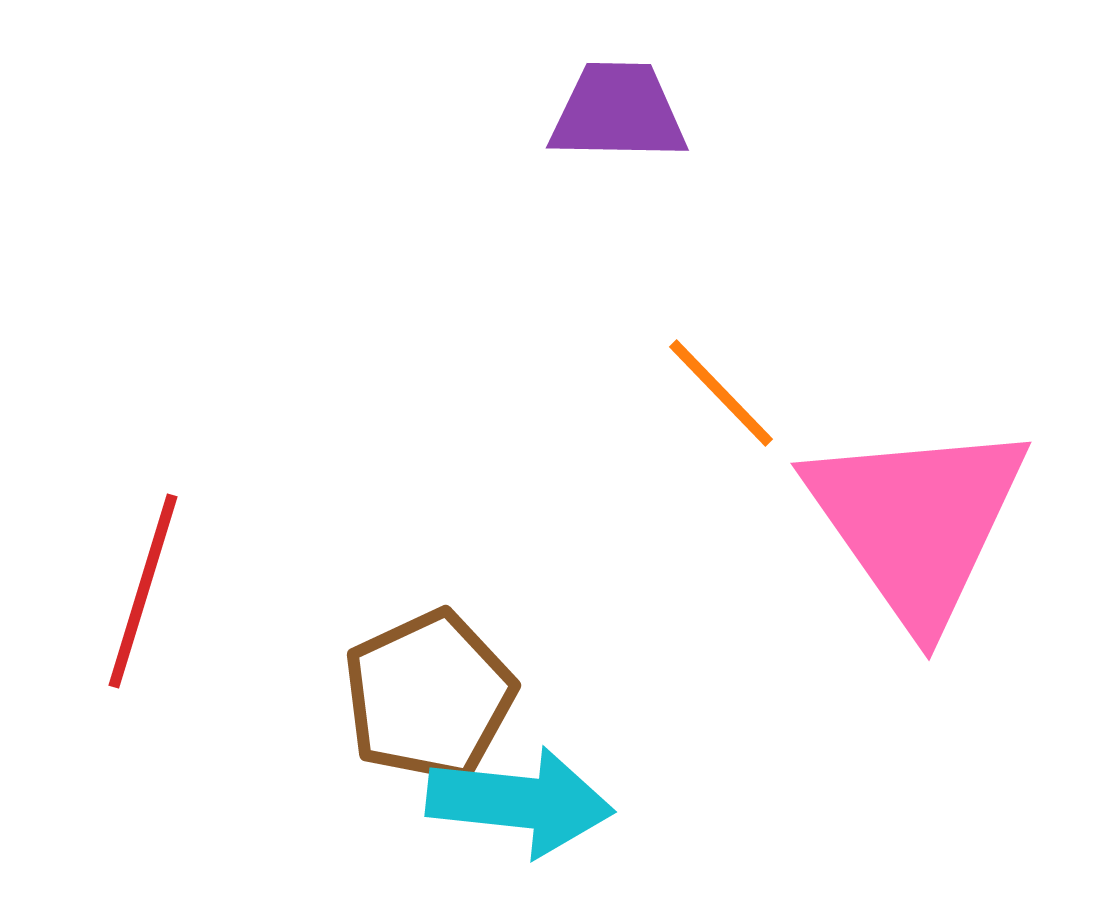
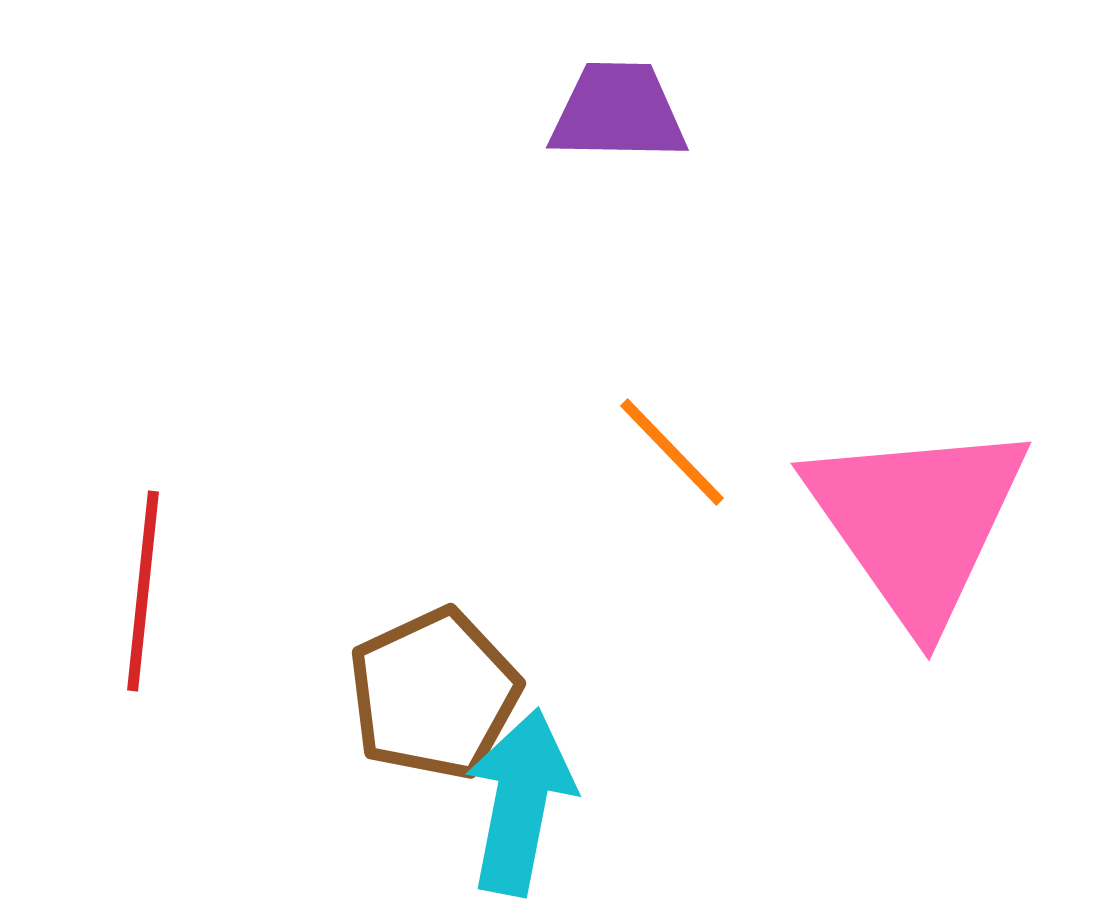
orange line: moved 49 px left, 59 px down
red line: rotated 11 degrees counterclockwise
brown pentagon: moved 5 px right, 2 px up
cyan arrow: rotated 85 degrees counterclockwise
